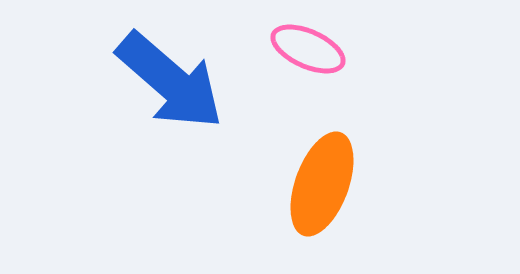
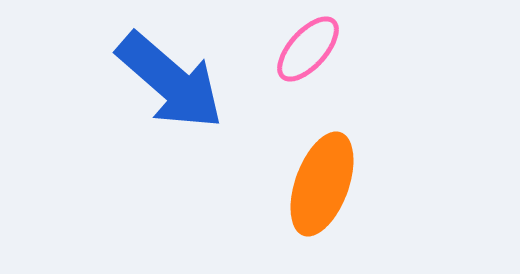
pink ellipse: rotated 72 degrees counterclockwise
